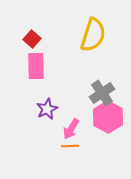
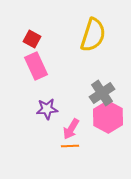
red square: rotated 12 degrees counterclockwise
pink rectangle: rotated 24 degrees counterclockwise
purple star: rotated 20 degrees clockwise
